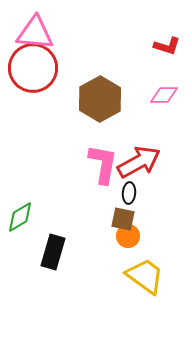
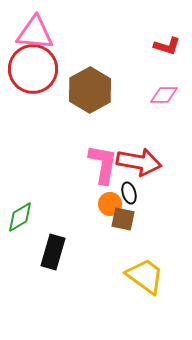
red circle: moved 1 px down
brown hexagon: moved 10 px left, 9 px up
red arrow: rotated 39 degrees clockwise
black ellipse: rotated 20 degrees counterclockwise
orange circle: moved 18 px left, 32 px up
